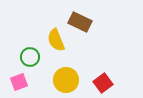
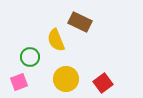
yellow circle: moved 1 px up
